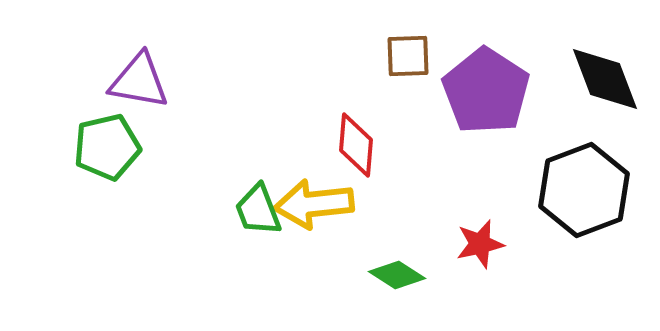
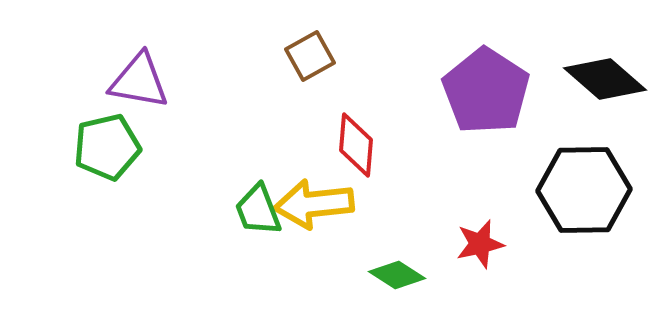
brown square: moved 98 px left; rotated 27 degrees counterclockwise
black diamond: rotated 28 degrees counterclockwise
black hexagon: rotated 20 degrees clockwise
